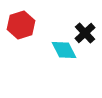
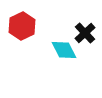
red hexagon: moved 1 px right, 1 px down; rotated 8 degrees counterclockwise
